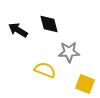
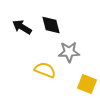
black diamond: moved 2 px right, 1 px down
black arrow: moved 4 px right, 3 px up
yellow square: moved 2 px right
